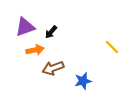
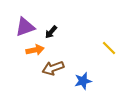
yellow line: moved 3 px left, 1 px down
